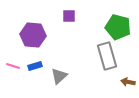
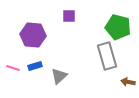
pink line: moved 2 px down
